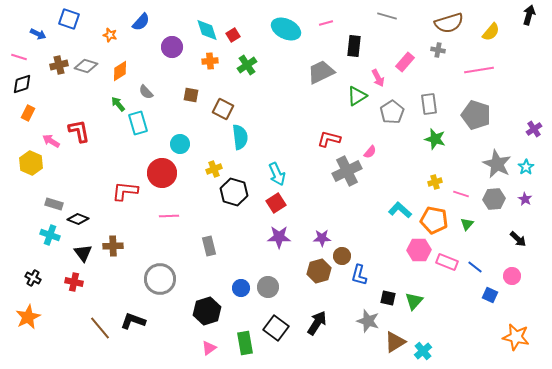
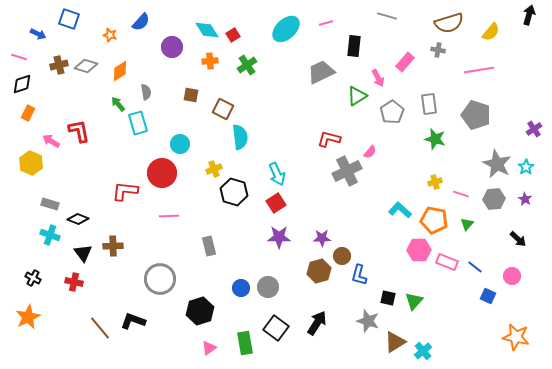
cyan ellipse at (286, 29): rotated 68 degrees counterclockwise
cyan diamond at (207, 30): rotated 15 degrees counterclockwise
gray semicircle at (146, 92): rotated 147 degrees counterclockwise
gray rectangle at (54, 204): moved 4 px left
blue square at (490, 295): moved 2 px left, 1 px down
black hexagon at (207, 311): moved 7 px left
